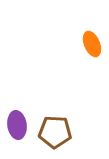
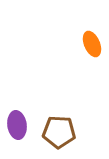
brown pentagon: moved 4 px right
